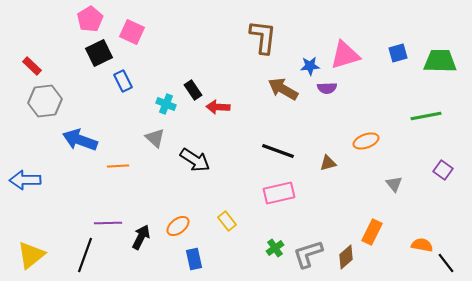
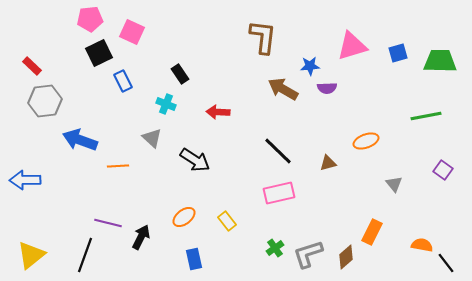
pink pentagon at (90, 19): rotated 25 degrees clockwise
pink triangle at (345, 55): moved 7 px right, 9 px up
black rectangle at (193, 90): moved 13 px left, 16 px up
red arrow at (218, 107): moved 5 px down
gray triangle at (155, 138): moved 3 px left
black line at (278, 151): rotated 24 degrees clockwise
purple line at (108, 223): rotated 16 degrees clockwise
orange ellipse at (178, 226): moved 6 px right, 9 px up
